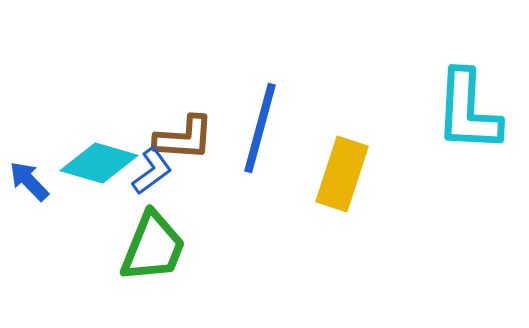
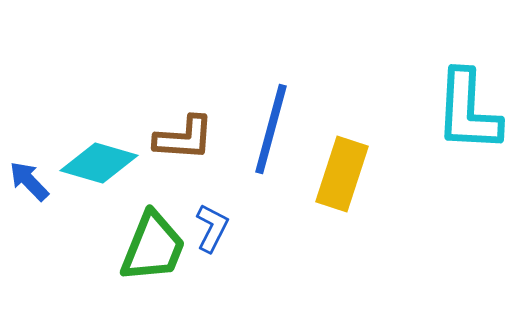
blue line: moved 11 px right, 1 px down
blue L-shape: moved 60 px right, 57 px down; rotated 27 degrees counterclockwise
